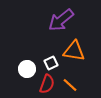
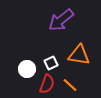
orange triangle: moved 5 px right, 4 px down
